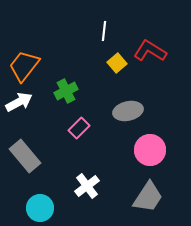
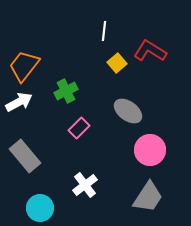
gray ellipse: rotated 48 degrees clockwise
white cross: moved 2 px left, 1 px up
